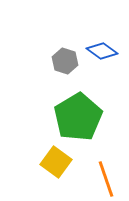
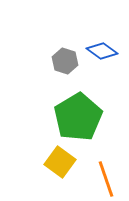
yellow square: moved 4 px right
